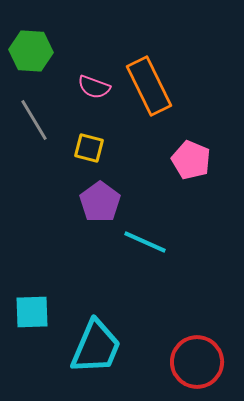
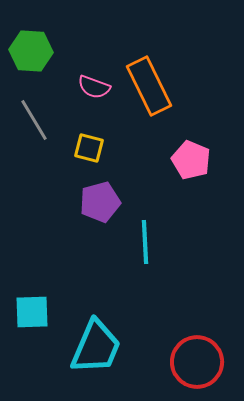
purple pentagon: rotated 21 degrees clockwise
cyan line: rotated 63 degrees clockwise
